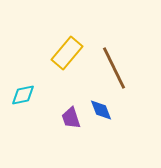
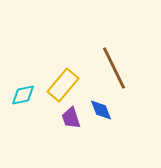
yellow rectangle: moved 4 px left, 32 px down
